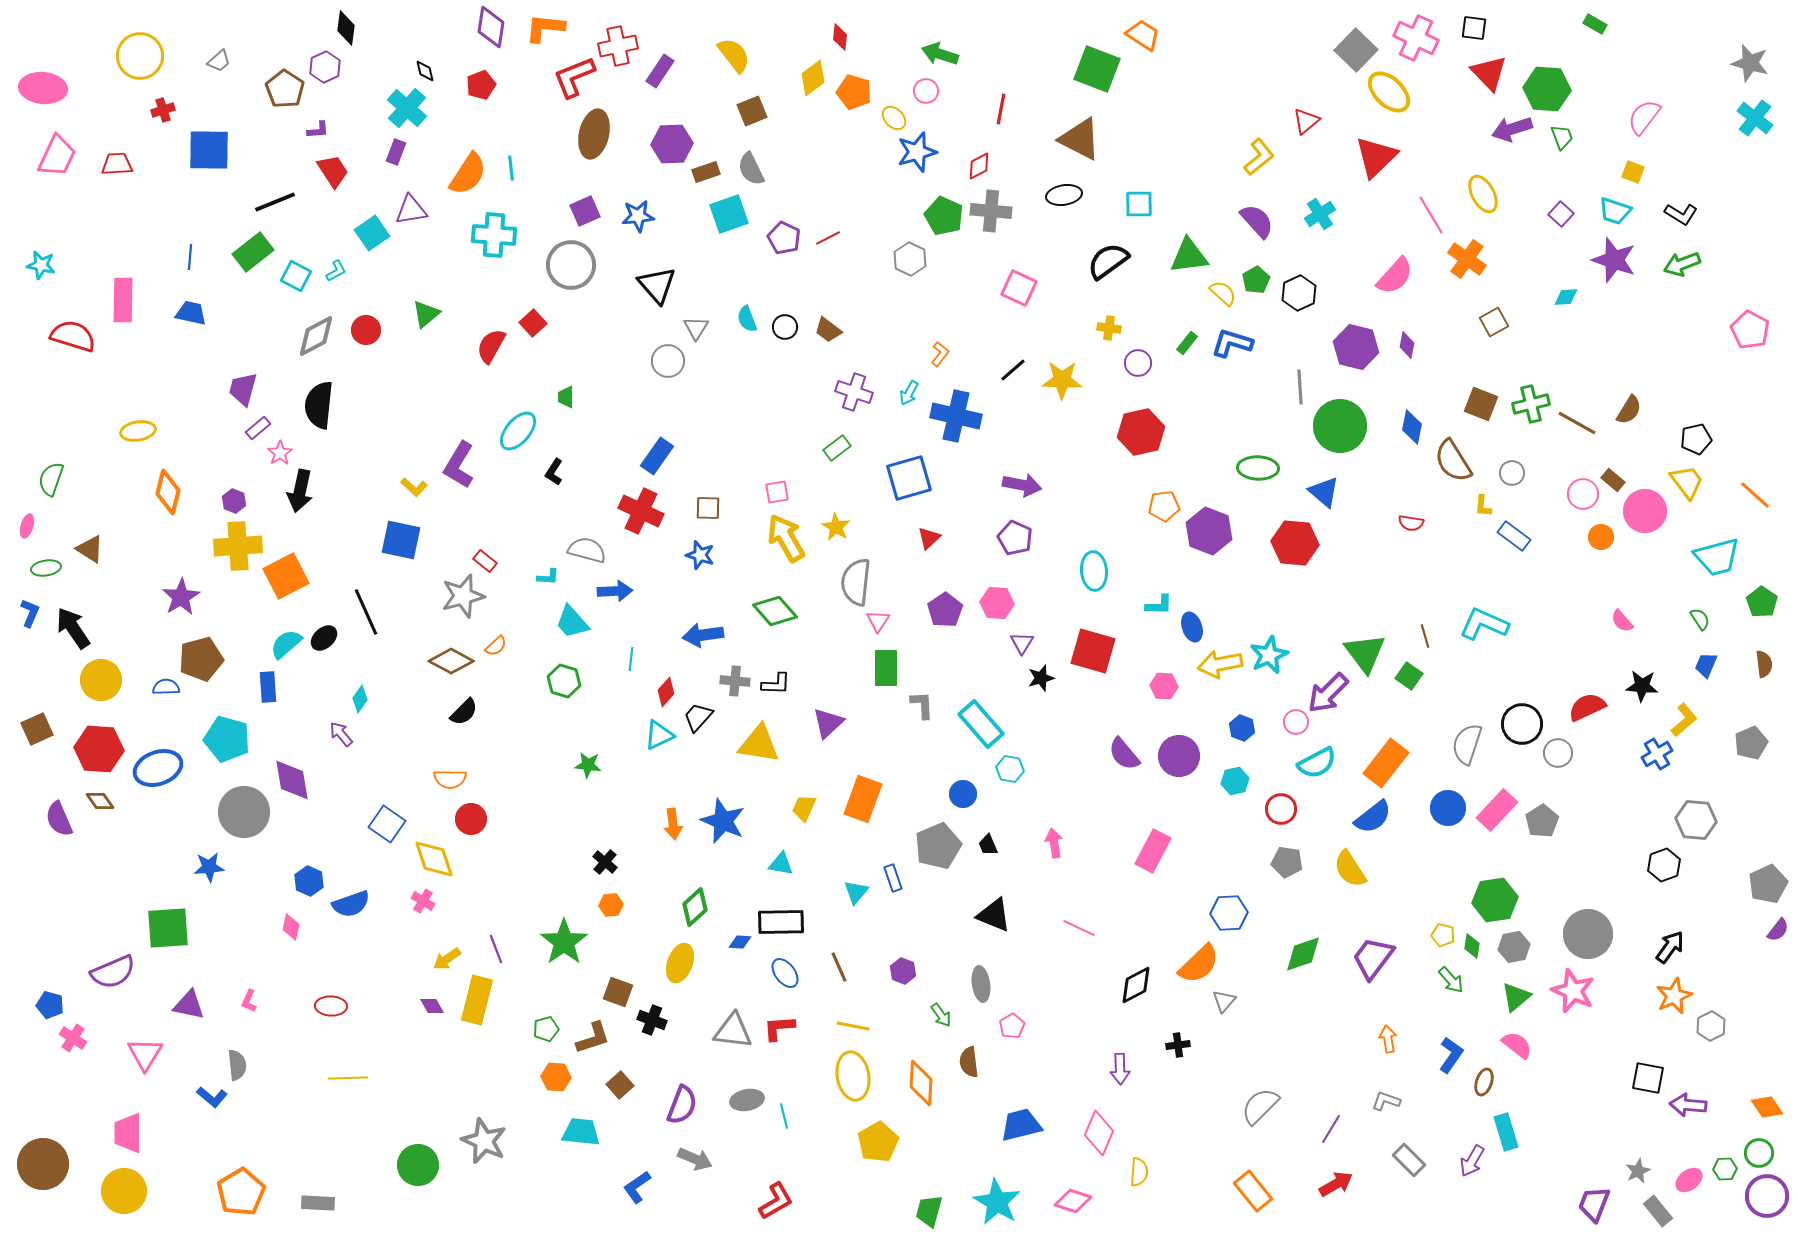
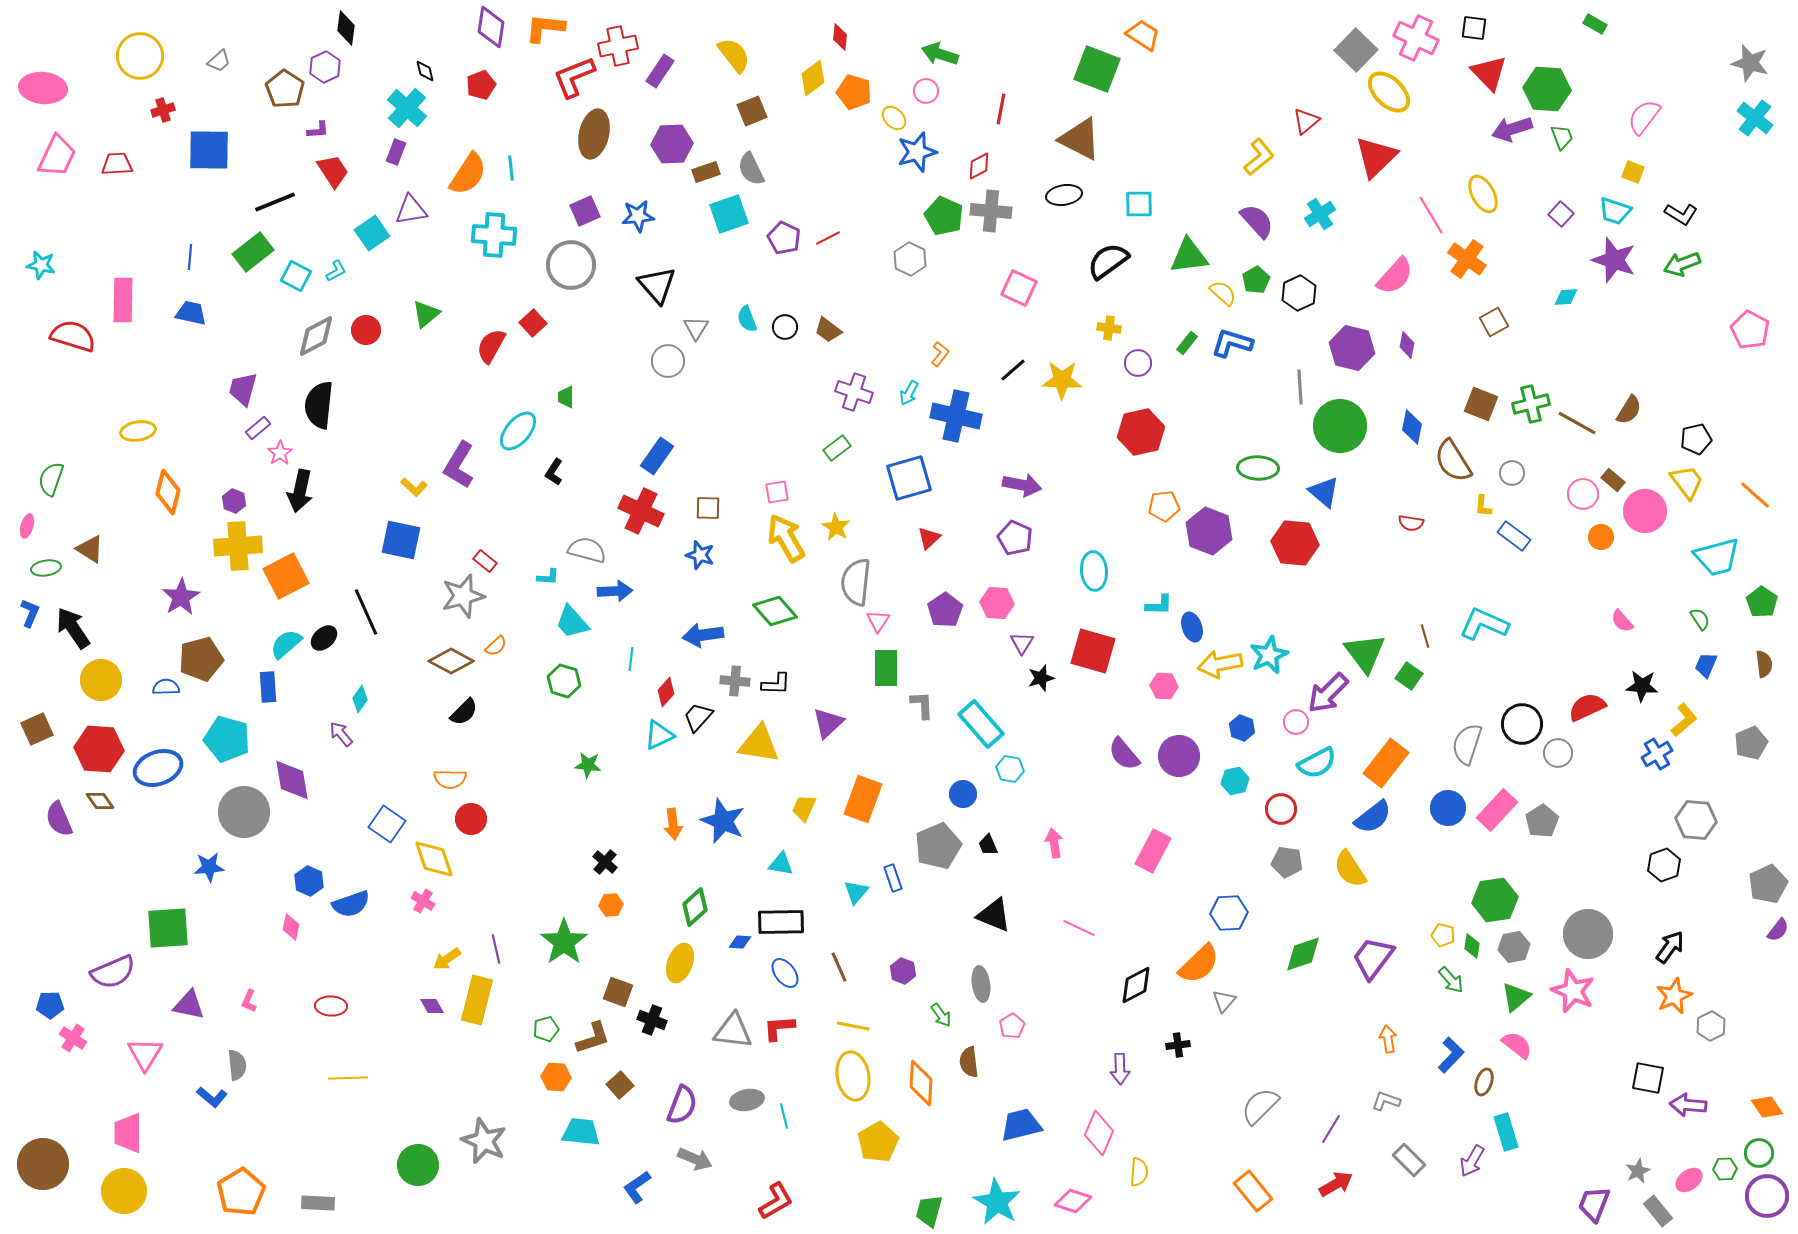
purple hexagon at (1356, 347): moved 4 px left, 1 px down
purple line at (496, 949): rotated 8 degrees clockwise
blue pentagon at (50, 1005): rotated 16 degrees counterclockwise
blue L-shape at (1451, 1055): rotated 9 degrees clockwise
